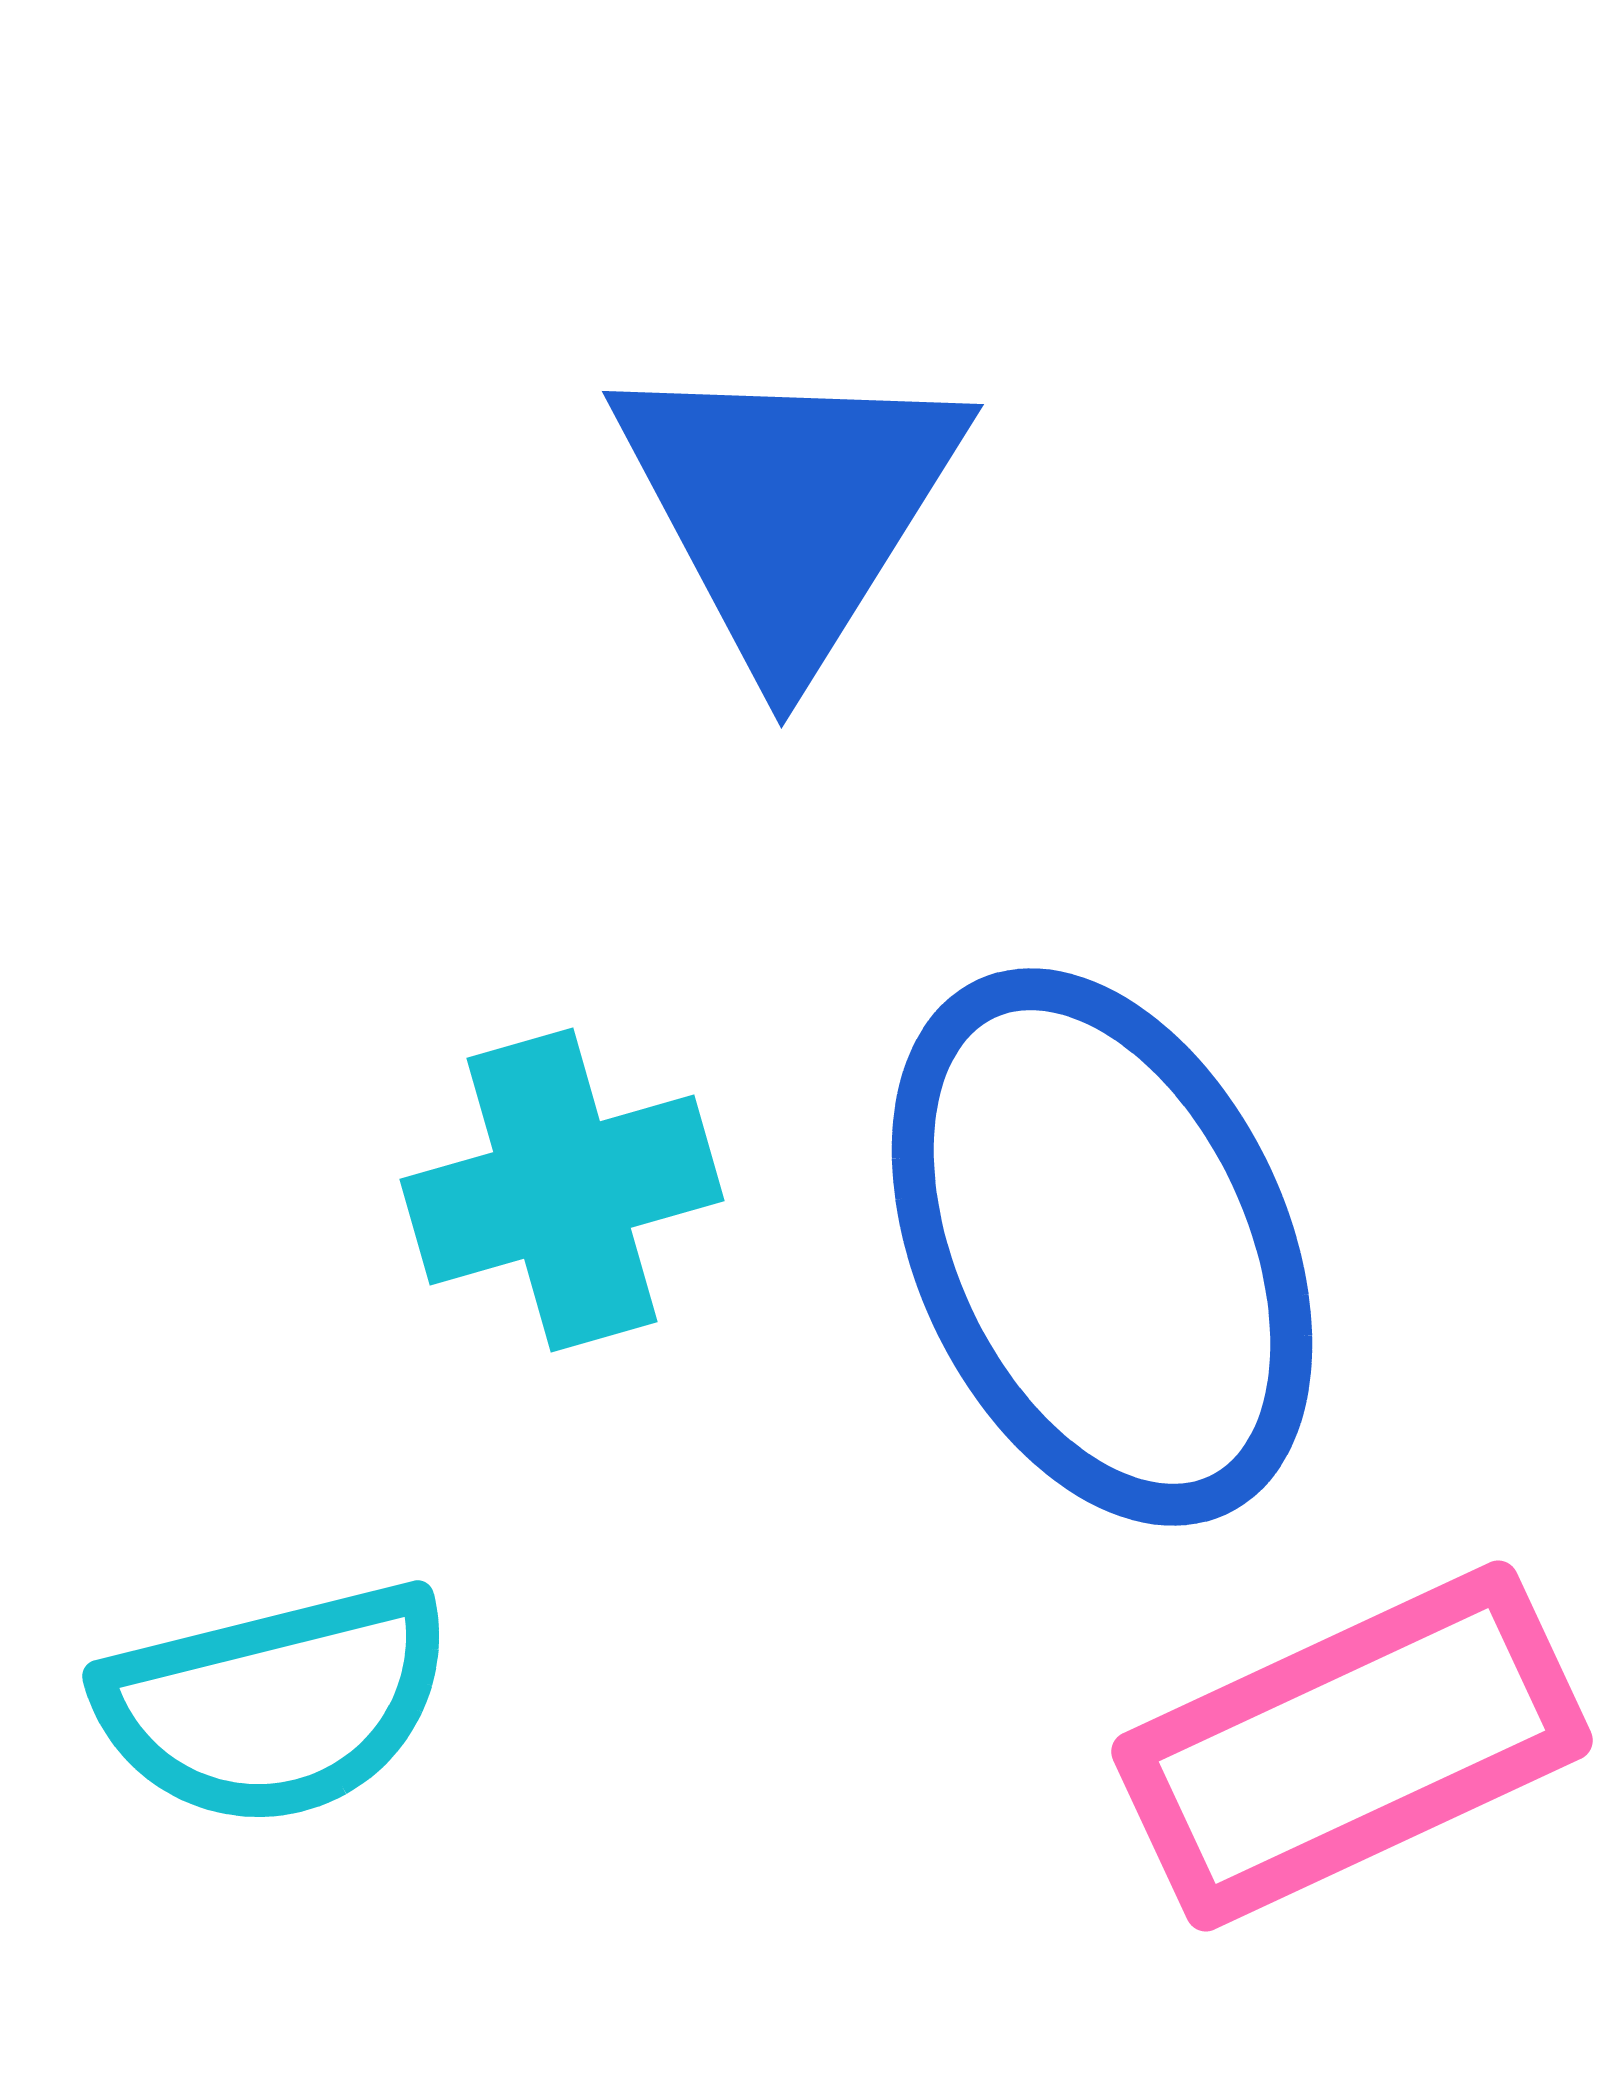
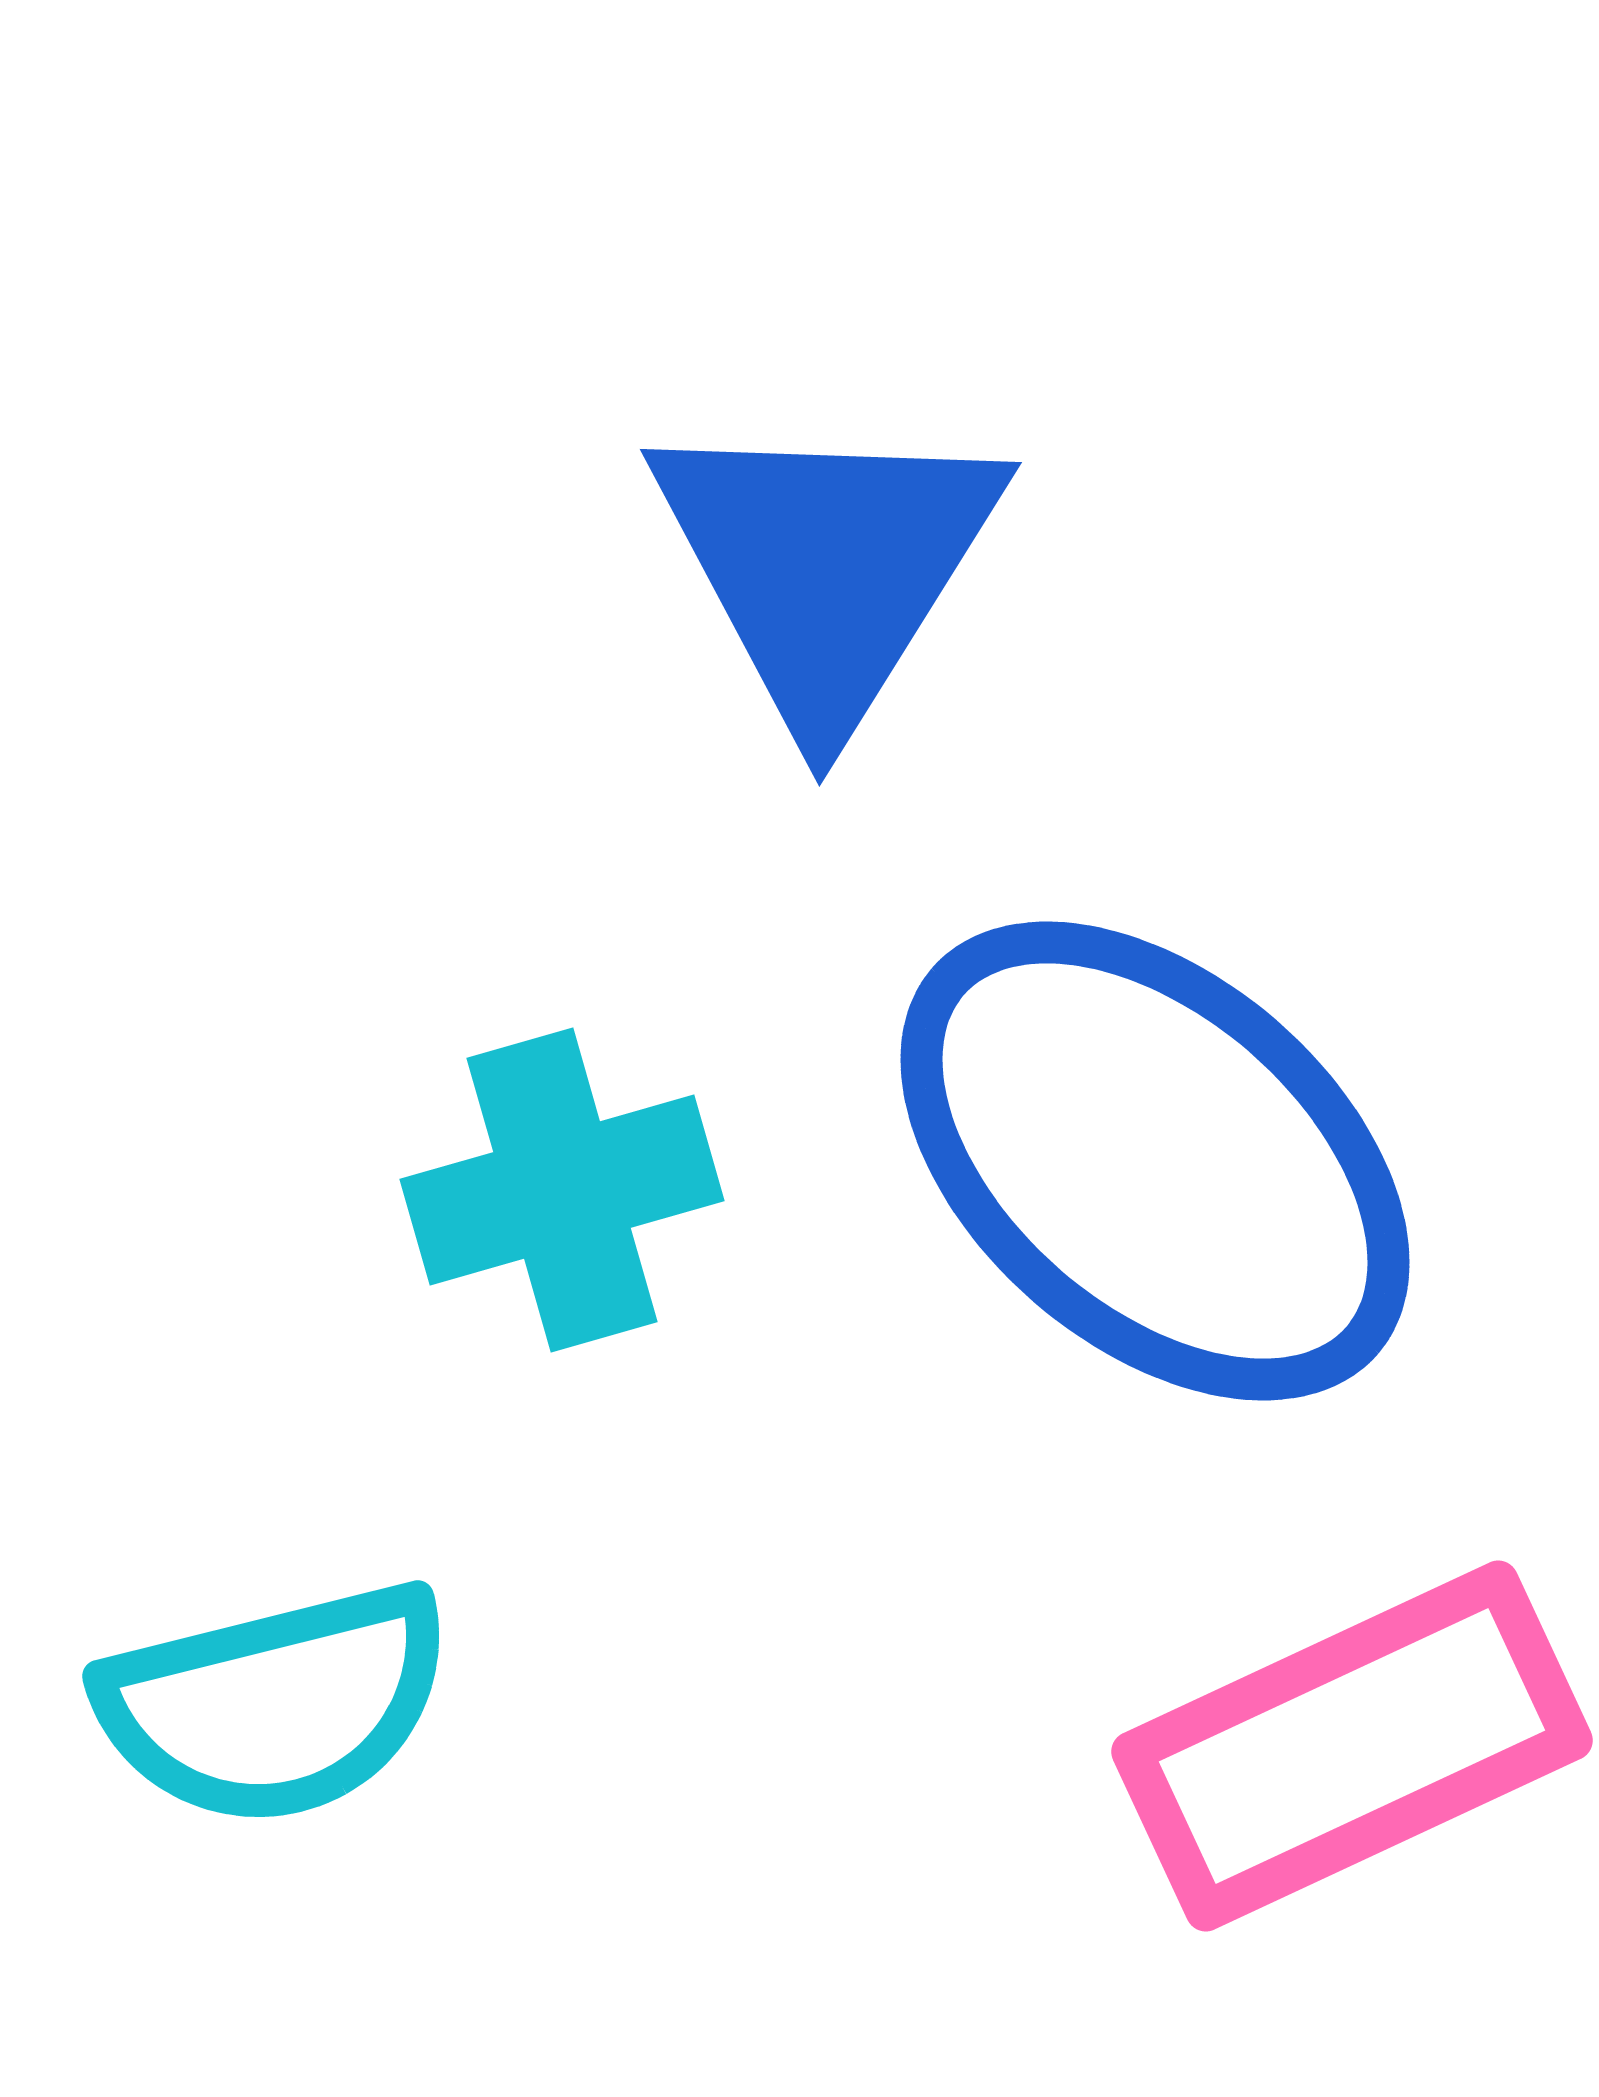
blue triangle: moved 38 px right, 58 px down
blue ellipse: moved 53 px right, 86 px up; rotated 24 degrees counterclockwise
